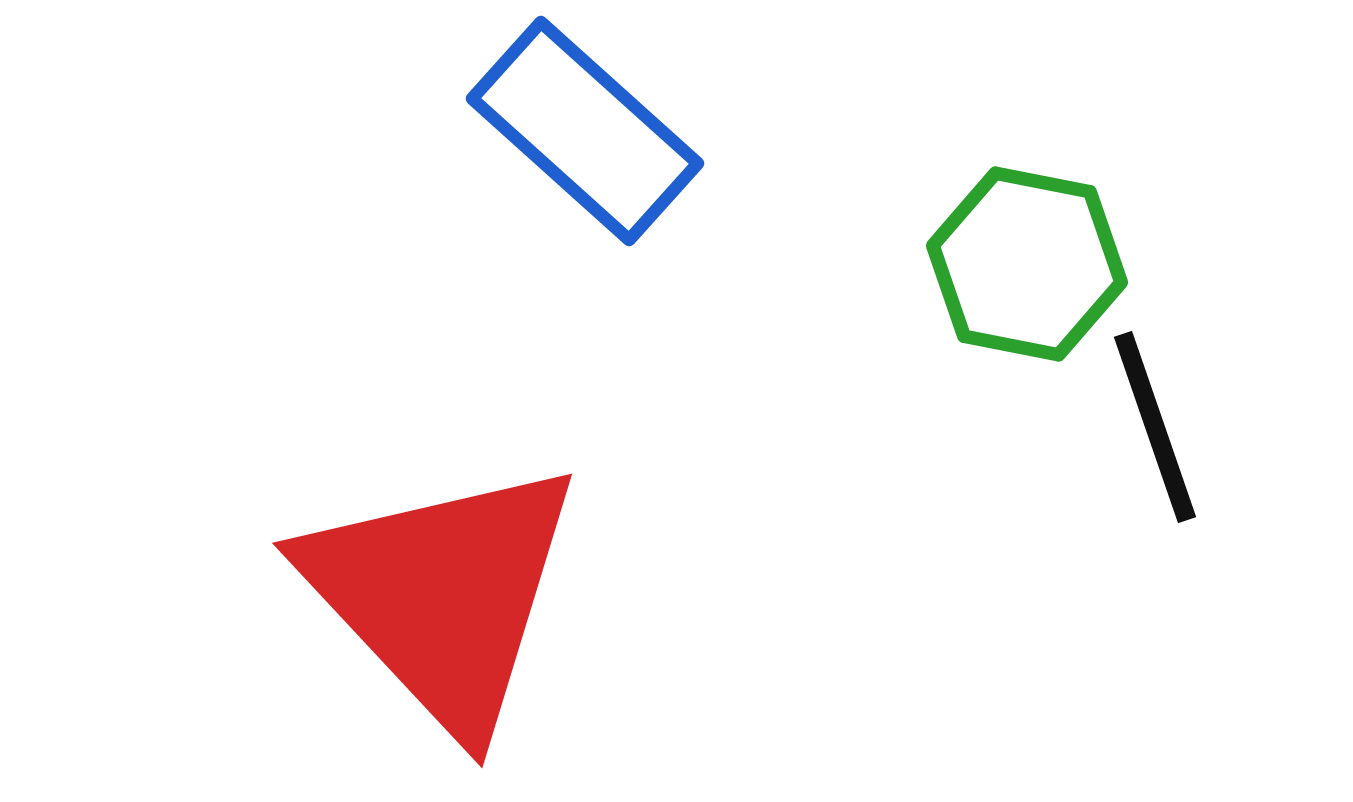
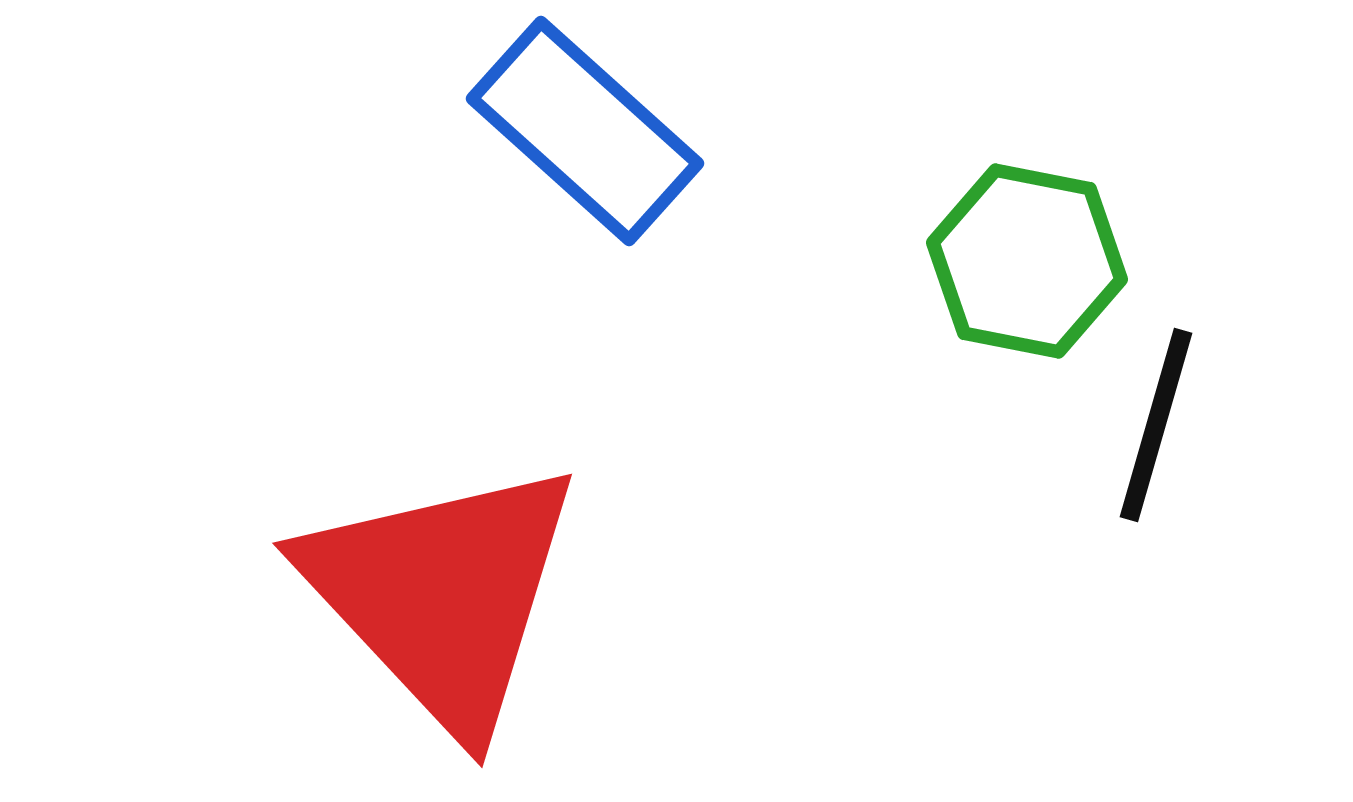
green hexagon: moved 3 px up
black line: moved 1 px right, 2 px up; rotated 35 degrees clockwise
